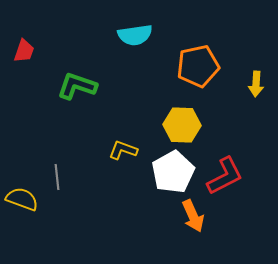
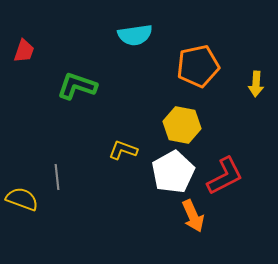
yellow hexagon: rotated 9 degrees clockwise
